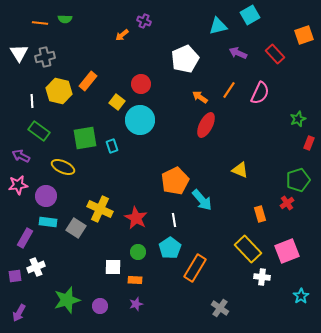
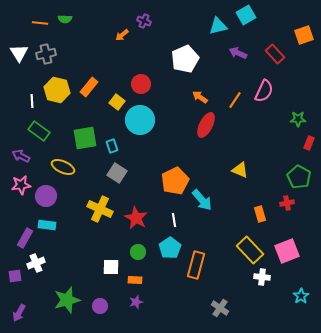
cyan square at (250, 15): moved 4 px left
gray cross at (45, 57): moved 1 px right, 3 px up
orange rectangle at (88, 81): moved 1 px right, 6 px down
orange line at (229, 90): moved 6 px right, 10 px down
yellow hexagon at (59, 91): moved 2 px left, 1 px up
pink semicircle at (260, 93): moved 4 px right, 2 px up
green star at (298, 119): rotated 21 degrees clockwise
green pentagon at (298, 180): moved 1 px right, 3 px up; rotated 25 degrees counterclockwise
pink star at (18, 185): moved 3 px right
red cross at (287, 203): rotated 24 degrees clockwise
cyan rectangle at (48, 222): moved 1 px left, 3 px down
gray square at (76, 228): moved 41 px right, 55 px up
yellow rectangle at (248, 249): moved 2 px right, 1 px down
white cross at (36, 267): moved 4 px up
white square at (113, 267): moved 2 px left
orange rectangle at (195, 268): moved 1 px right, 3 px up; rotated 16 degrees counterclockwise
purple star at (136, 304): moved 2 px up
